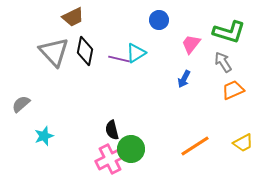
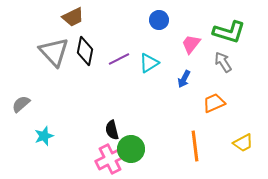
cyan triangle: moved 13 px right, 10 px down
purple line: rotated 40 degrees counterclockwise
orange trapezoid: moved 19 px left, 13 px down
orange line: rotated 64 degrees counterclockwise
